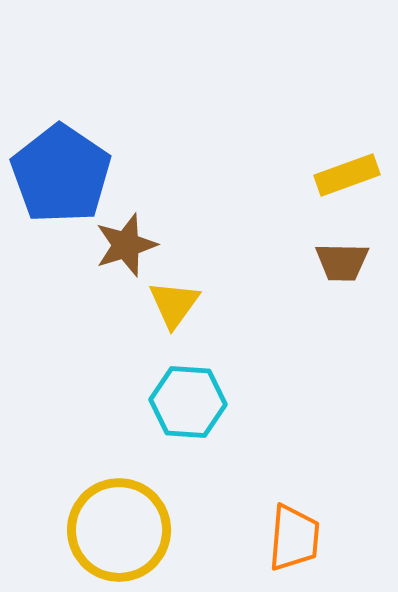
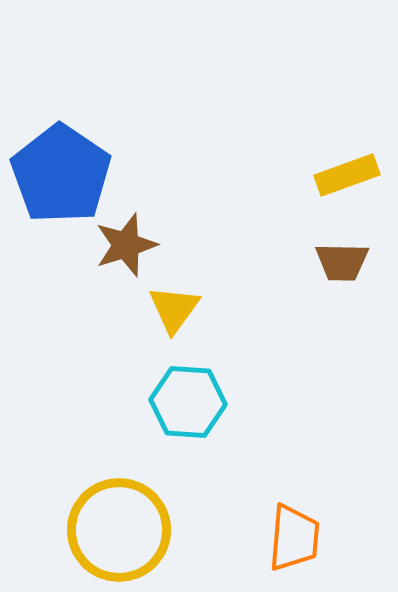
yellow triangle: moved 5 px down
